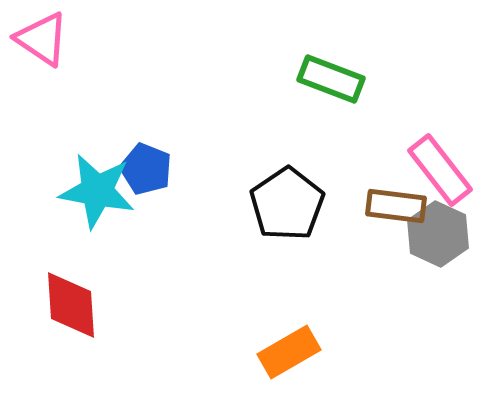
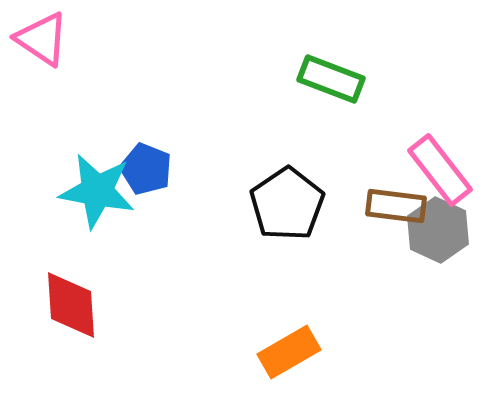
gray hexagon: moved 4 px up
